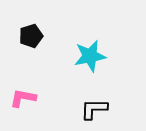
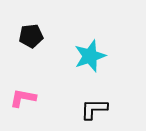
black pentagon: rotated 10 degrees clockwise
cyan star: rotated 8 degrees counterclockwise
